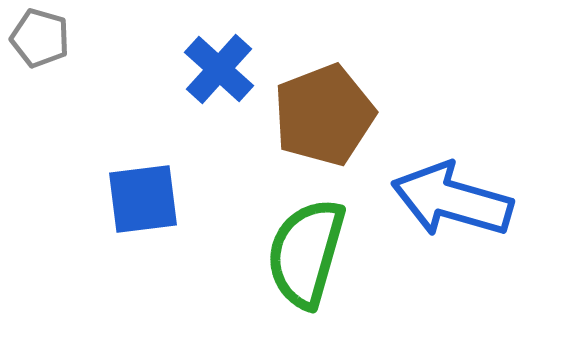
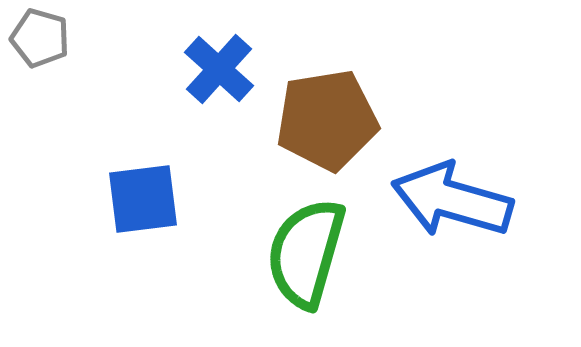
brown pentagon: moved 3 px right, 5 px down; rotated 12 degrees clockwise
